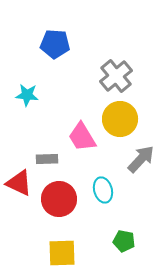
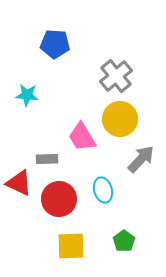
green pentagon: rotated 25 degrees clockwise
yellow square: moved 9 px right, 7 px up
